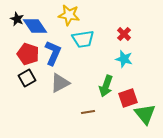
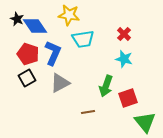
green triangle: moved 8 px down
